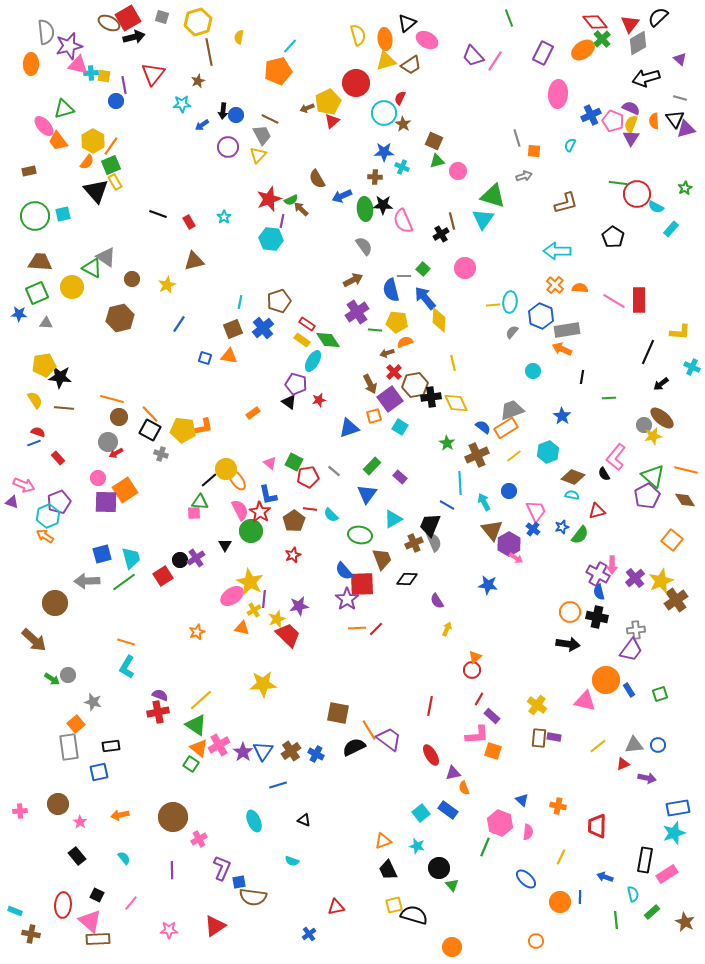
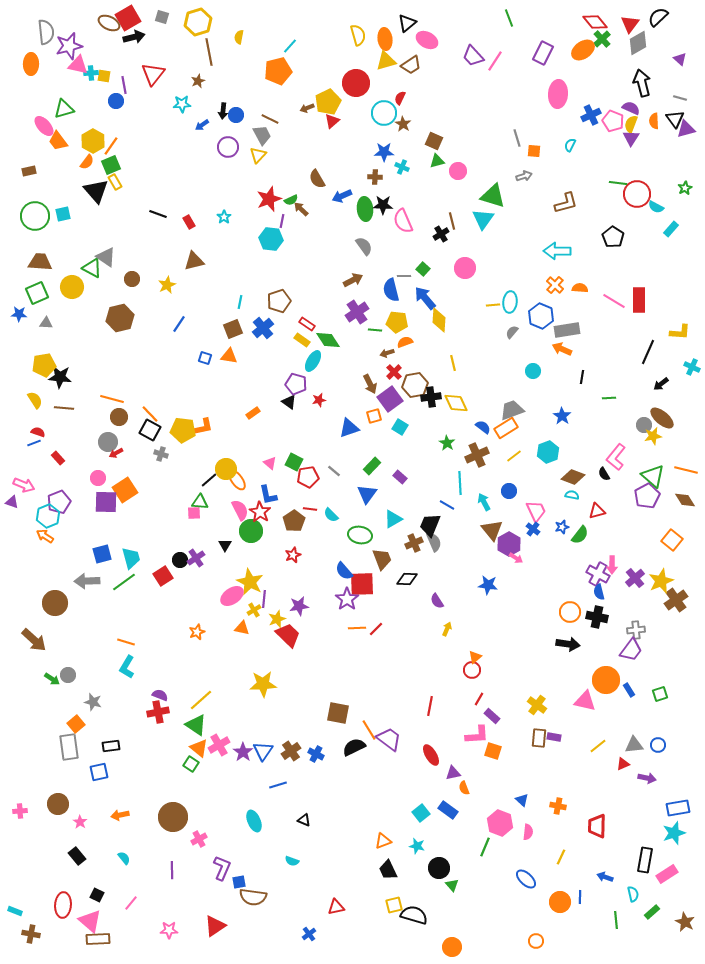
black arrow at (646, 78): moved 4 px left, 5 px down; rotated 92 degrees clockwise
